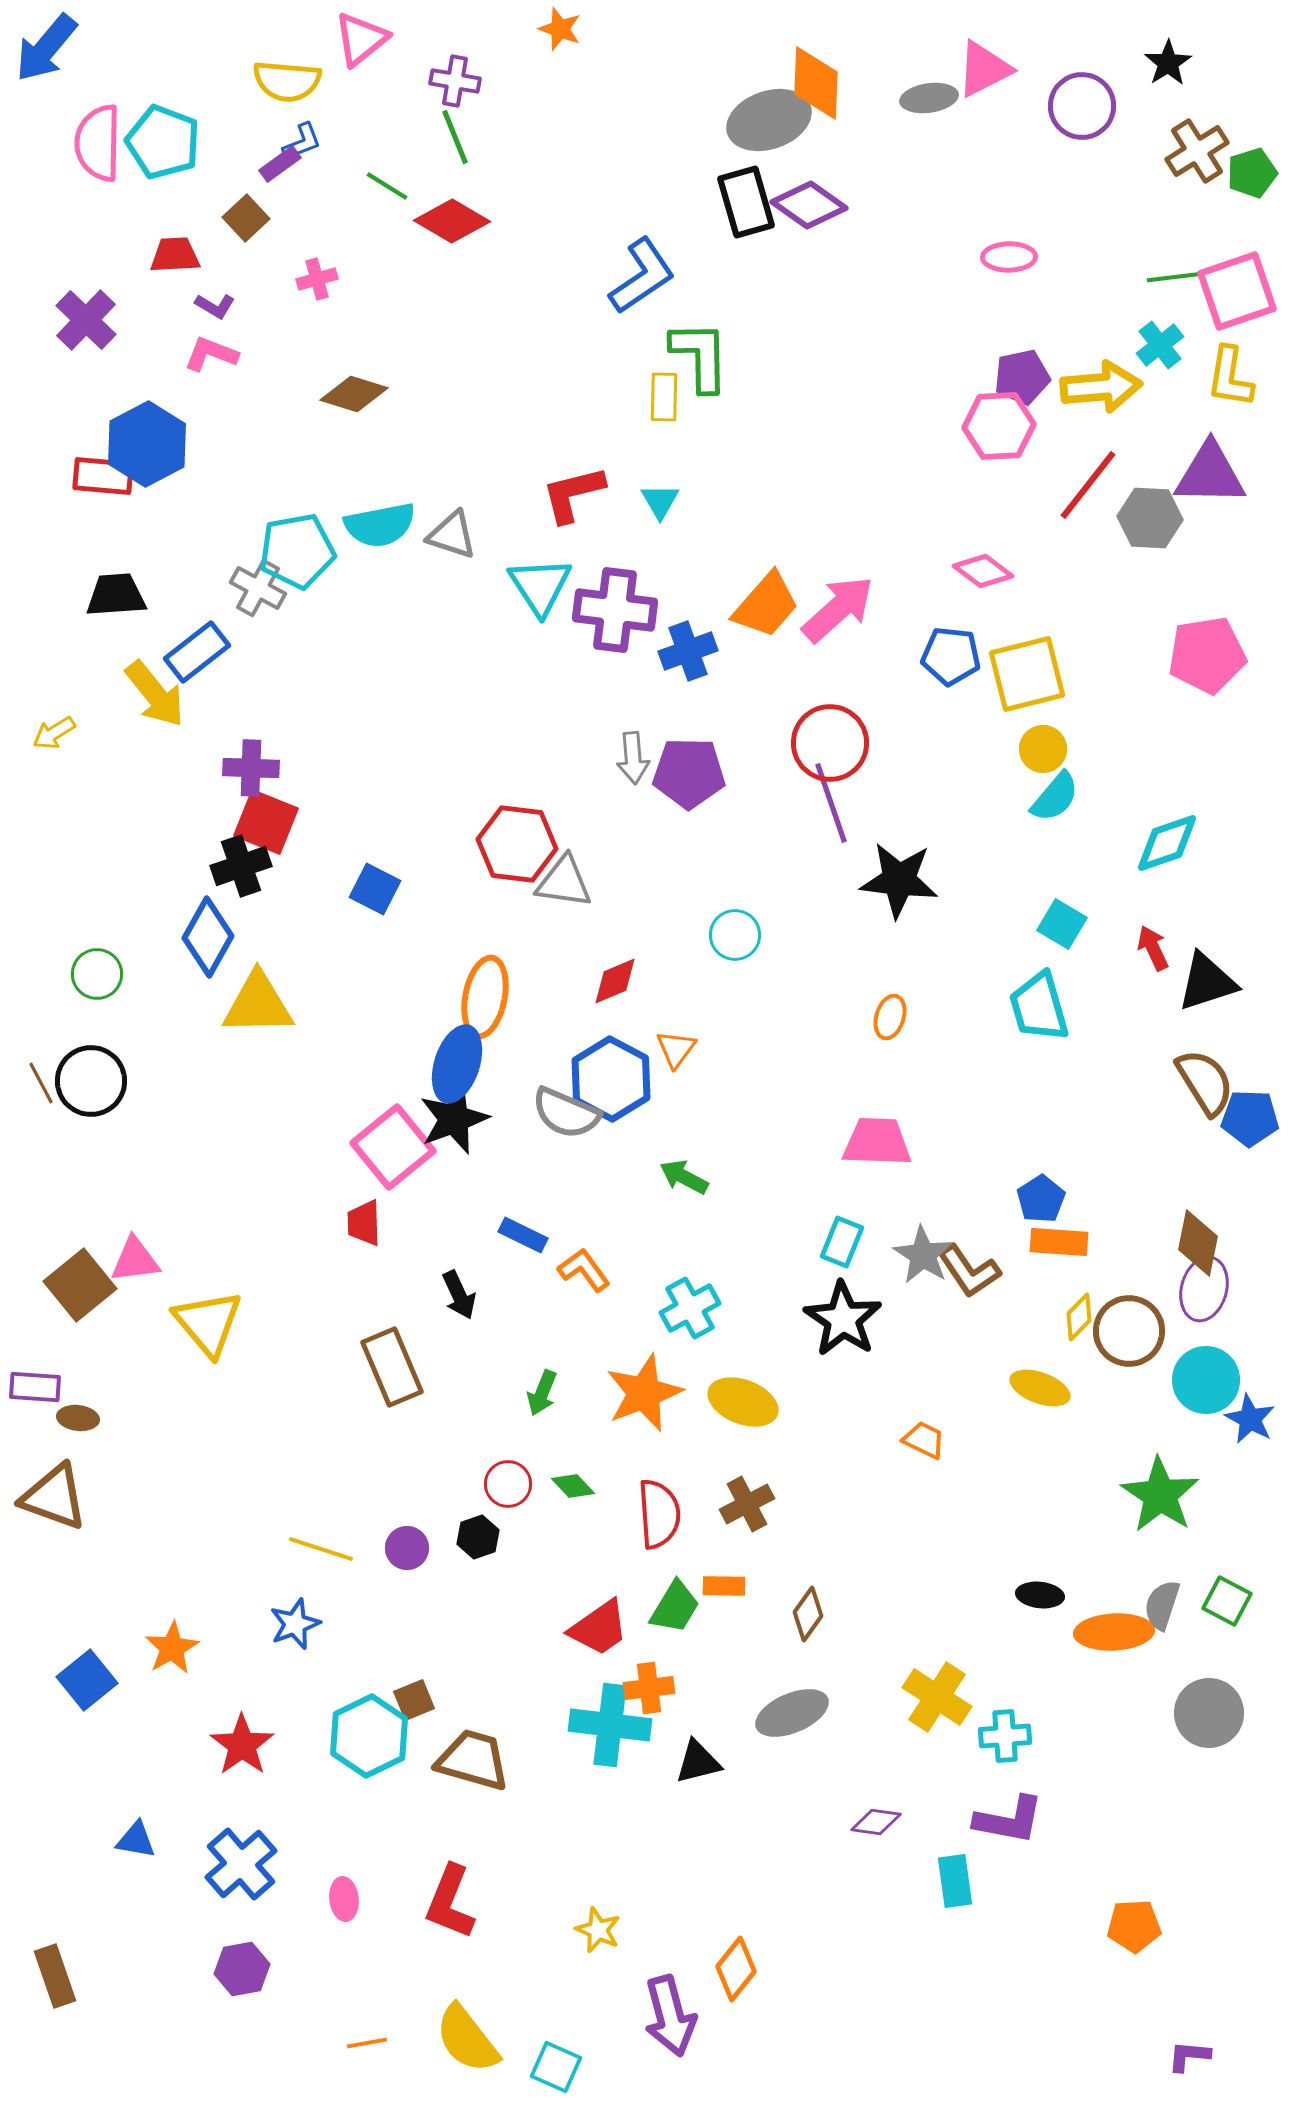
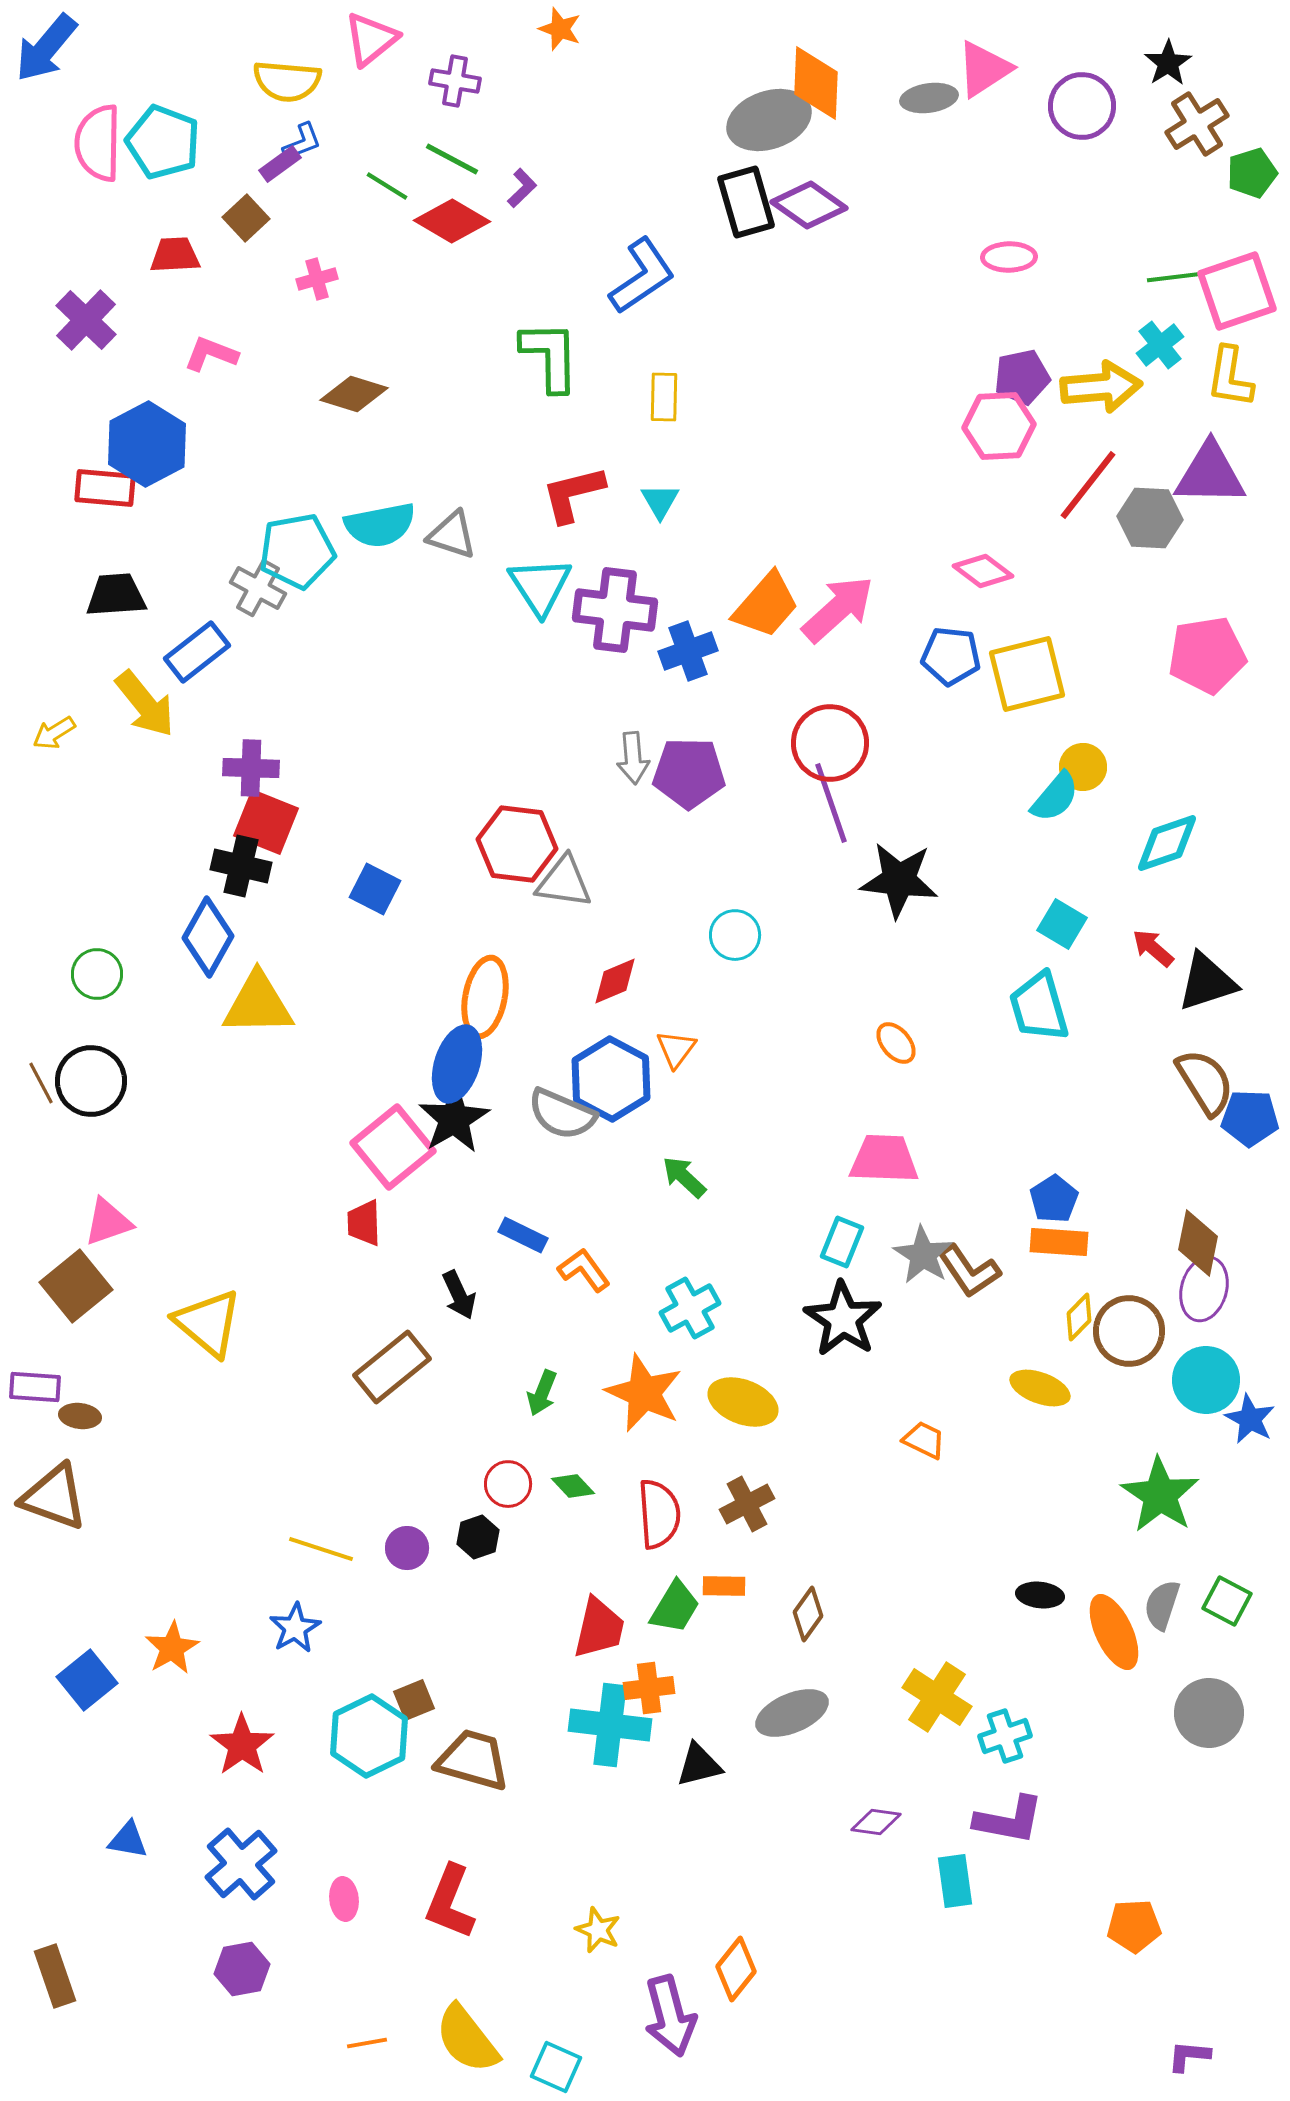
pink triangle at (361, 39): moved 10 px right
pink triangle at (984, 69): rotated 6 degrees counterclockwise
green line at (455, 137): moved 3 px left, 22 px down; rotated 40 degrees counterclockwise
brown cross at (1197, 151): moved 27 px up
purple L-shape at (215, 306): moved 307 px right, 118 px up; rotated 75 degrees counterclockwise
green L-shape at (700, 356): moved 150 px left
red rectangle at (103, 476): moved 2 px right, 12 px down
yellow arrow at (155, 694): moved 10 px left, 10 px down
yellow circle at (1043, 749): moved 40 px right, 18 px down
black cross at (241, 866): rotated 32 degrees clockwise
red arrow at (1153, 948): rotated 24 degrees counterclockwise
orange ellipse at (890, 1017): moved 6 px right, 26 px down; rotated 57 degrees counterclockwise
gray semicircle at (566, 1113): moved 4 px left, 1 px down
black star at (454, 1119): rotated 10 degrees counterclockwise
pink trapezoid at (877, 1142): moved 7 px right, 17 px down
green arrow at (684, 1177): rotated 15 degrees clockwise
blue pentagon at (1041, 1199): moved 13 px right
pink triangle at (135, 1260): moved 27 px left, 38 px up; rotated 12 degrees counterclockwise
brown square at (80, 1285): moved 4 px left, 1 px down
yellow triangle at (208, 1323): rotated 10 degrees counterclockwise
brown rectangle at (392, 1367): rotated 74 degrees clockwise
orange star at (644, 1393): rotated 26 degrees counterclockwise
brown ellipse at (78, 1418): moved 2 px right, 2 px up
blue star at (295, 1624): moved 4 px down; rotated 9 degrees counterclockwise
red trapezoid at (599, 1628): rotated 42 degrees counterclockwise
orange ellipse at (1114, 1632): rotated 68 degrees clockwise
cyan cross at (1005, 1736): rotated 15 degrees counterclockwise
black triangle at (698, 1762): moved 1 px right, 3 px down
blue triangle at (136, 1840): moved 8 px left
